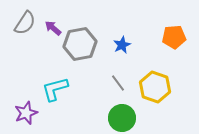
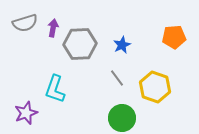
gray semicircle: rotated 40 degrees clockwise
purple arrow: rotated 60 degrees clockwise
gray hexagon: rotated 8 degrees clockwise
gray line: moved 1 px left, 5 px up
cyan L-shape: rotated 56 degrees counterclockwise
